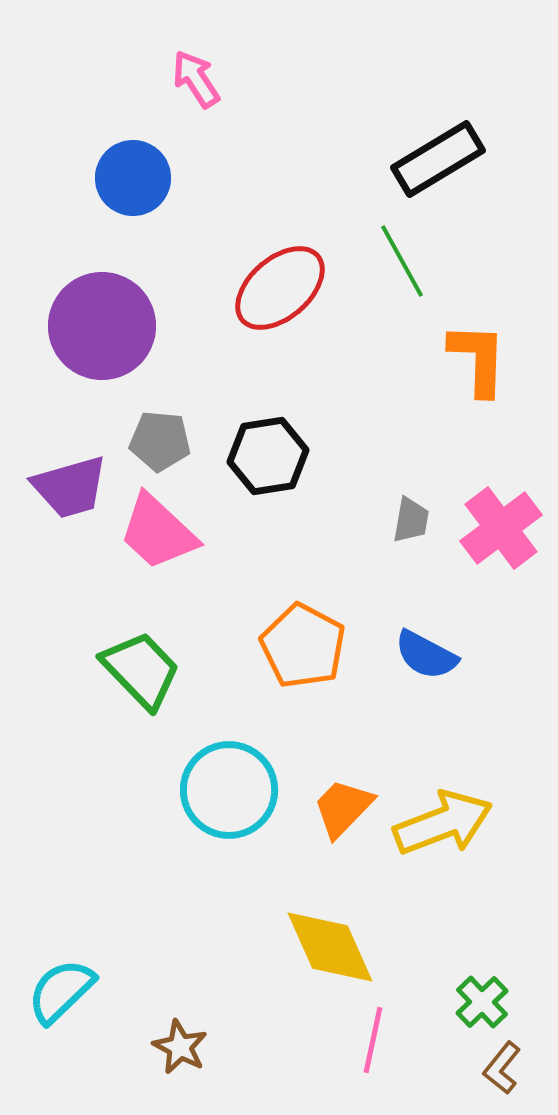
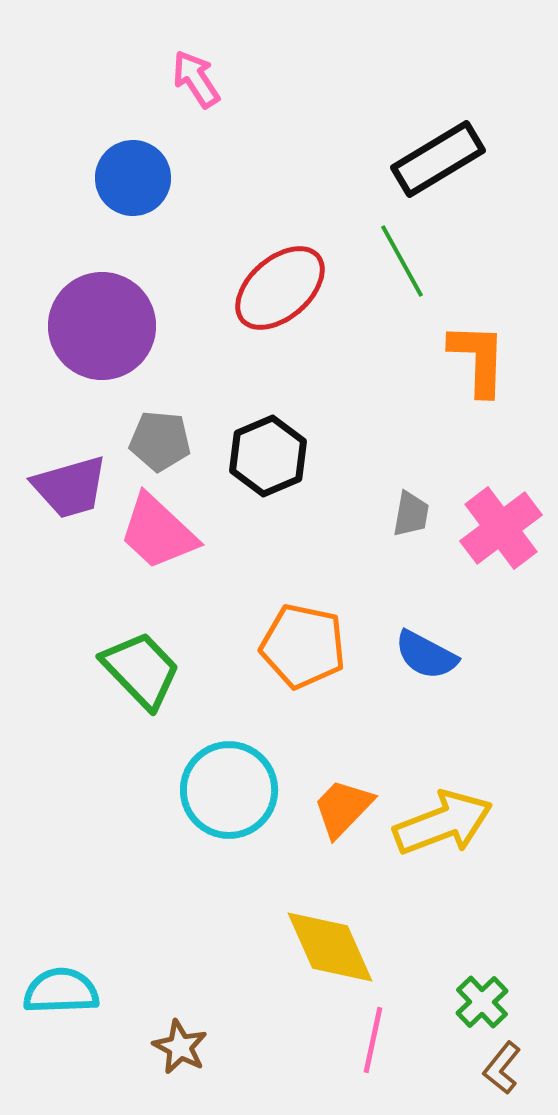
black hexagon: rotated 14 degrees counterclockwise
gray trapezoid: moved 6 px up
orange pentagon: rotated 16 degrees counterclockwise
cyan semicircle: rotated 42 degrees clockwise
